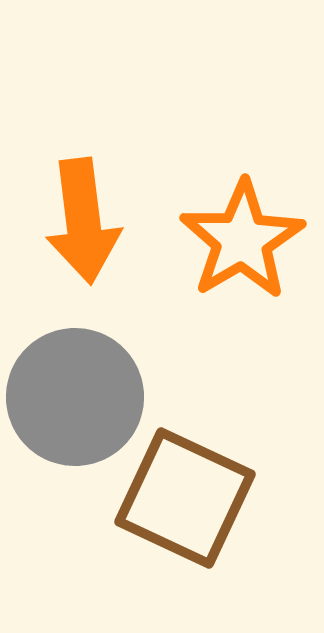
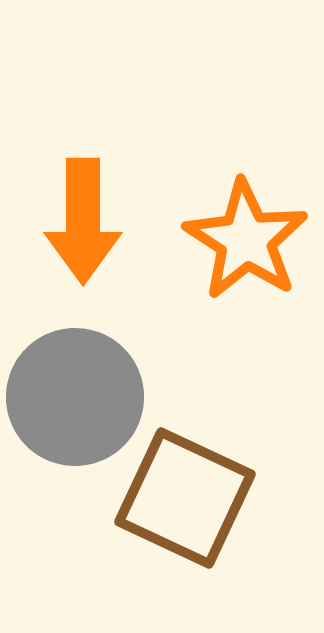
orange arrow: rotated 7 degrees clockwise
orange star: moved 4 px right; rotated 8 degrees counterclockwise
